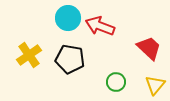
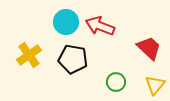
cyan circle: moved 2 px left, 4 px down
black pentagon: moved 3 px right
